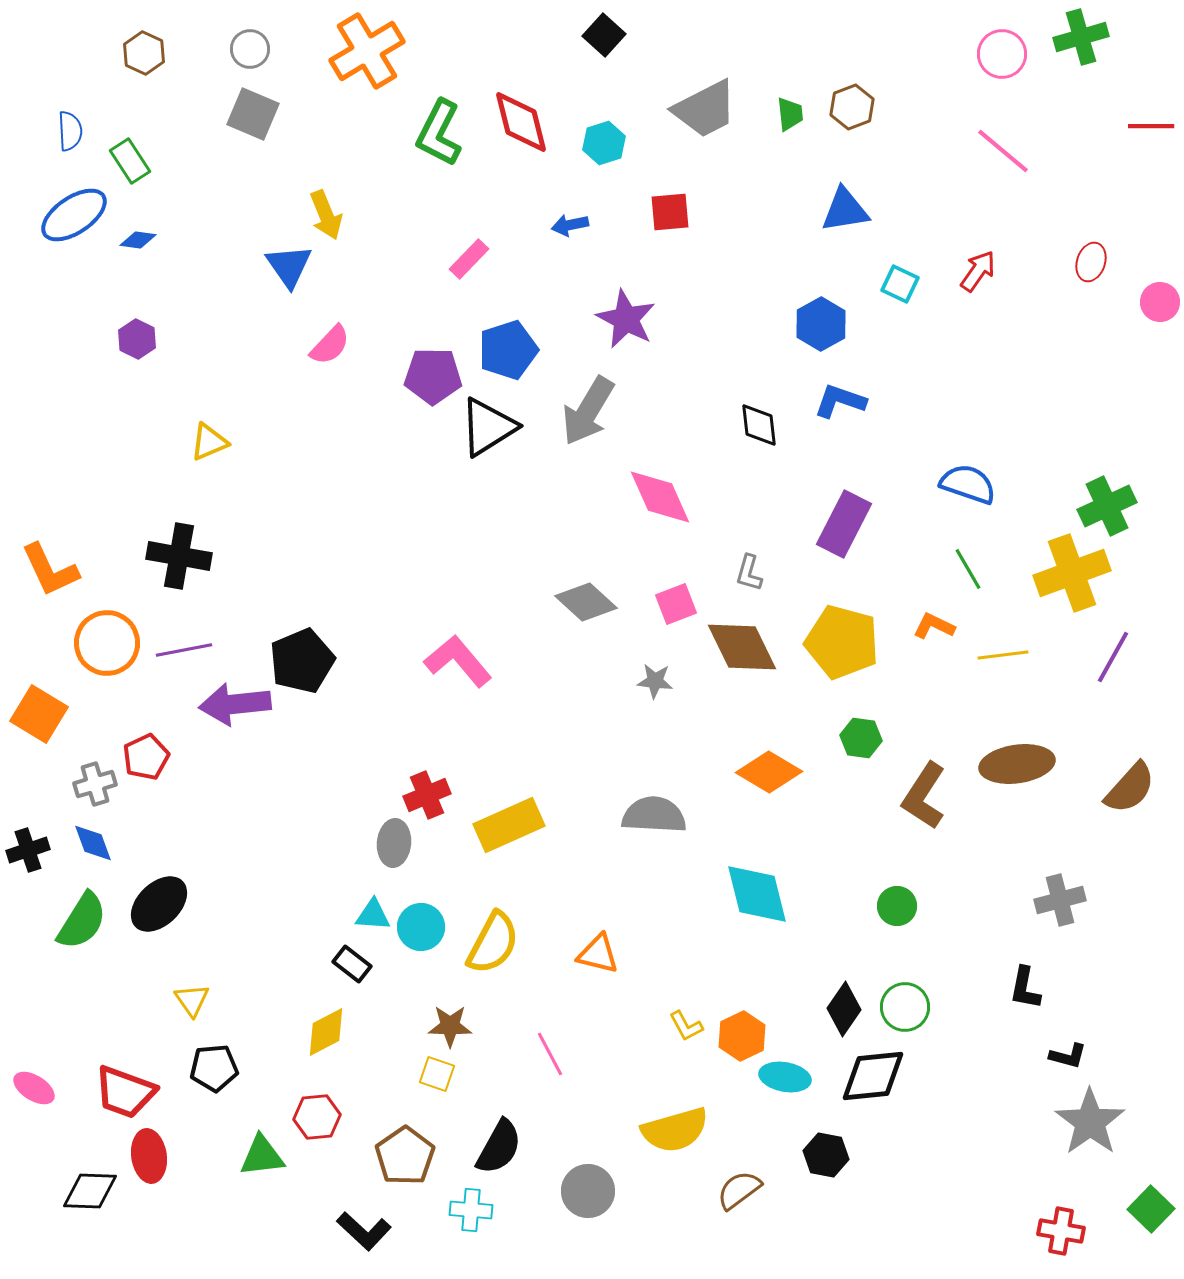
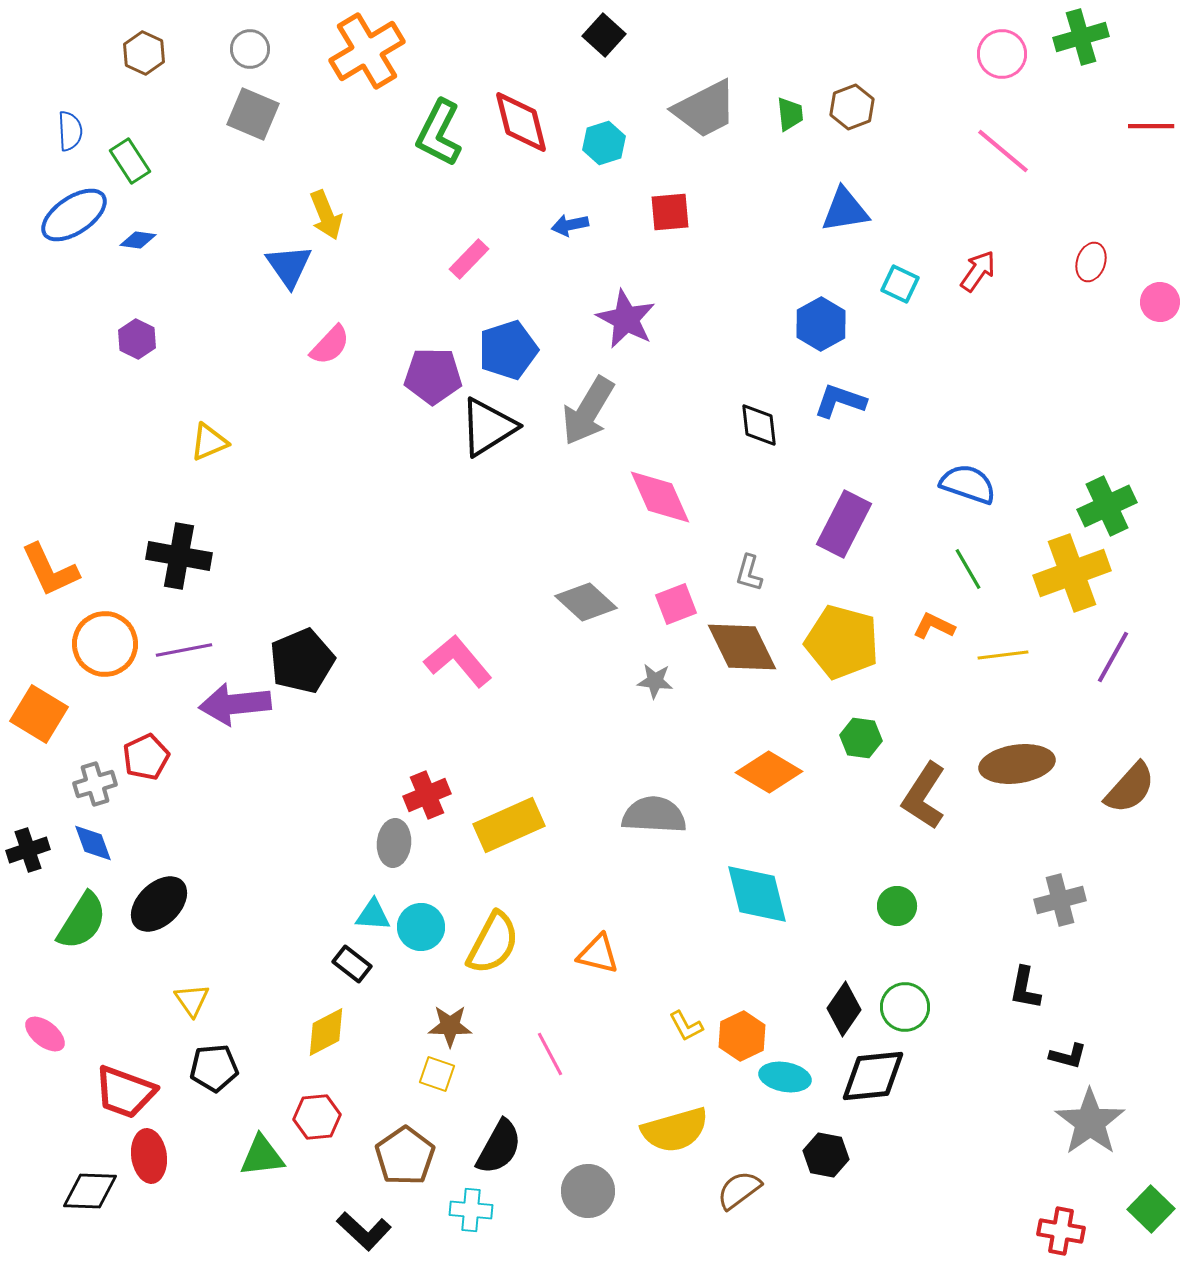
orange circle at (107, 643): moved 2 px left, 1 px down
pink ellipse at (34, 1088): moved 11 px right, 54 px up; rotated 6 degrees clockwise
